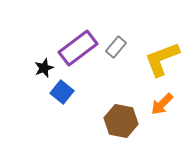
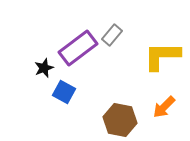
gray rectangle: moved 4 px left, 12 px up
yellow L-shape: moved 3 px up; rotated 21 degrees clockwise
blue square: moved 2 px right; rotated 10 degrees counterclockwise
orange arrow: moved 2 px right, 3 px down
brown hexagon: moved 1 px left, 1 px up
